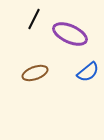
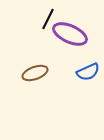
black line: moved 14 px right
blue semicircle: rotated 15 degrees clockwise
